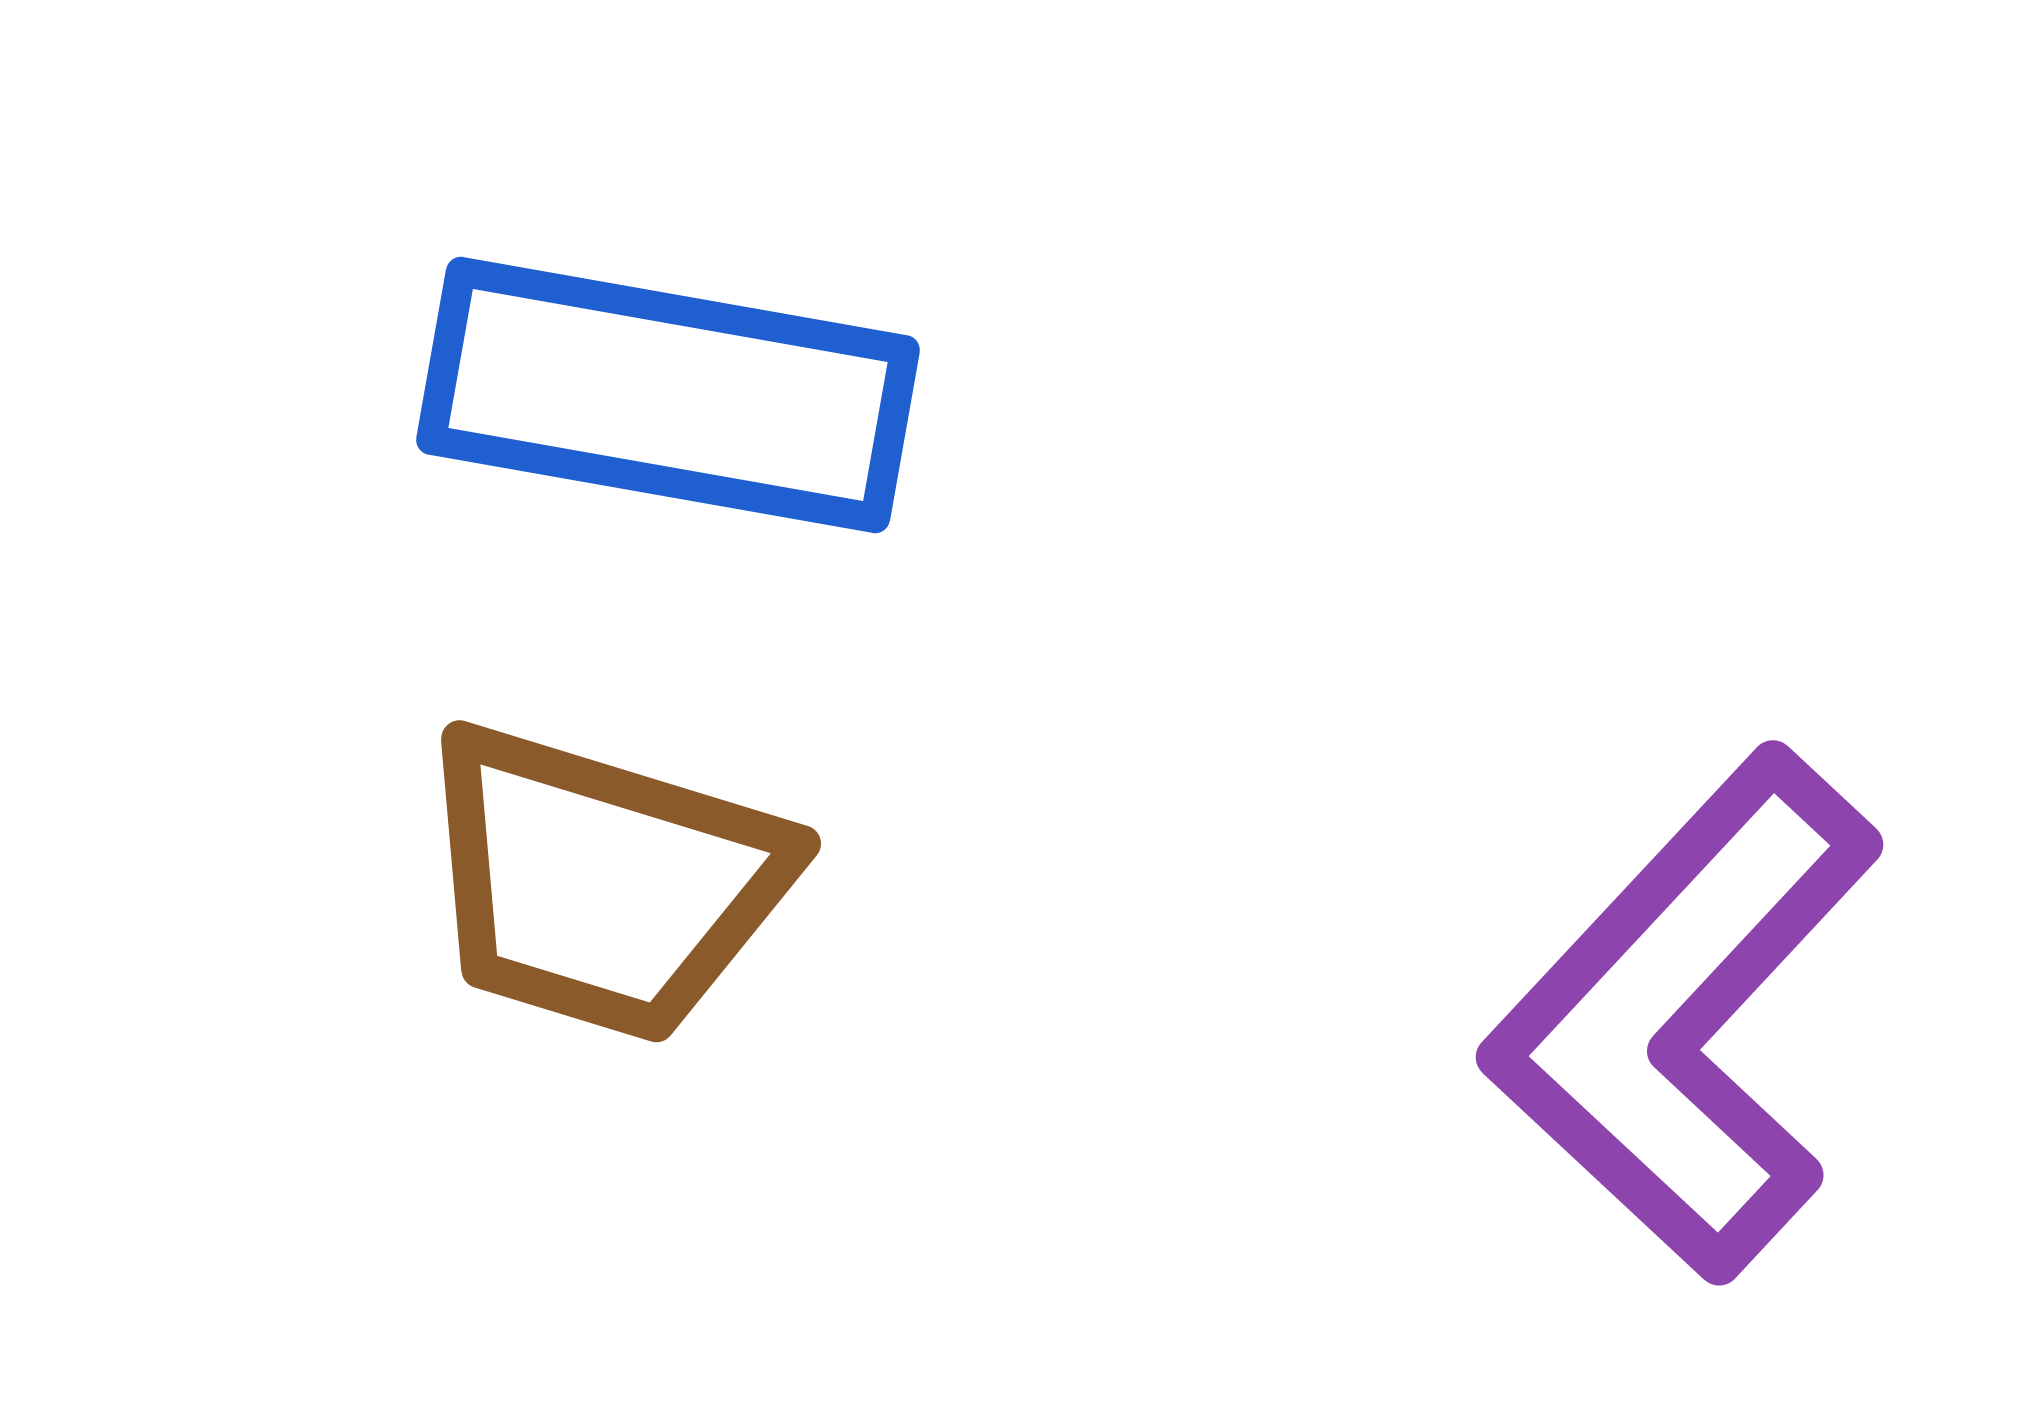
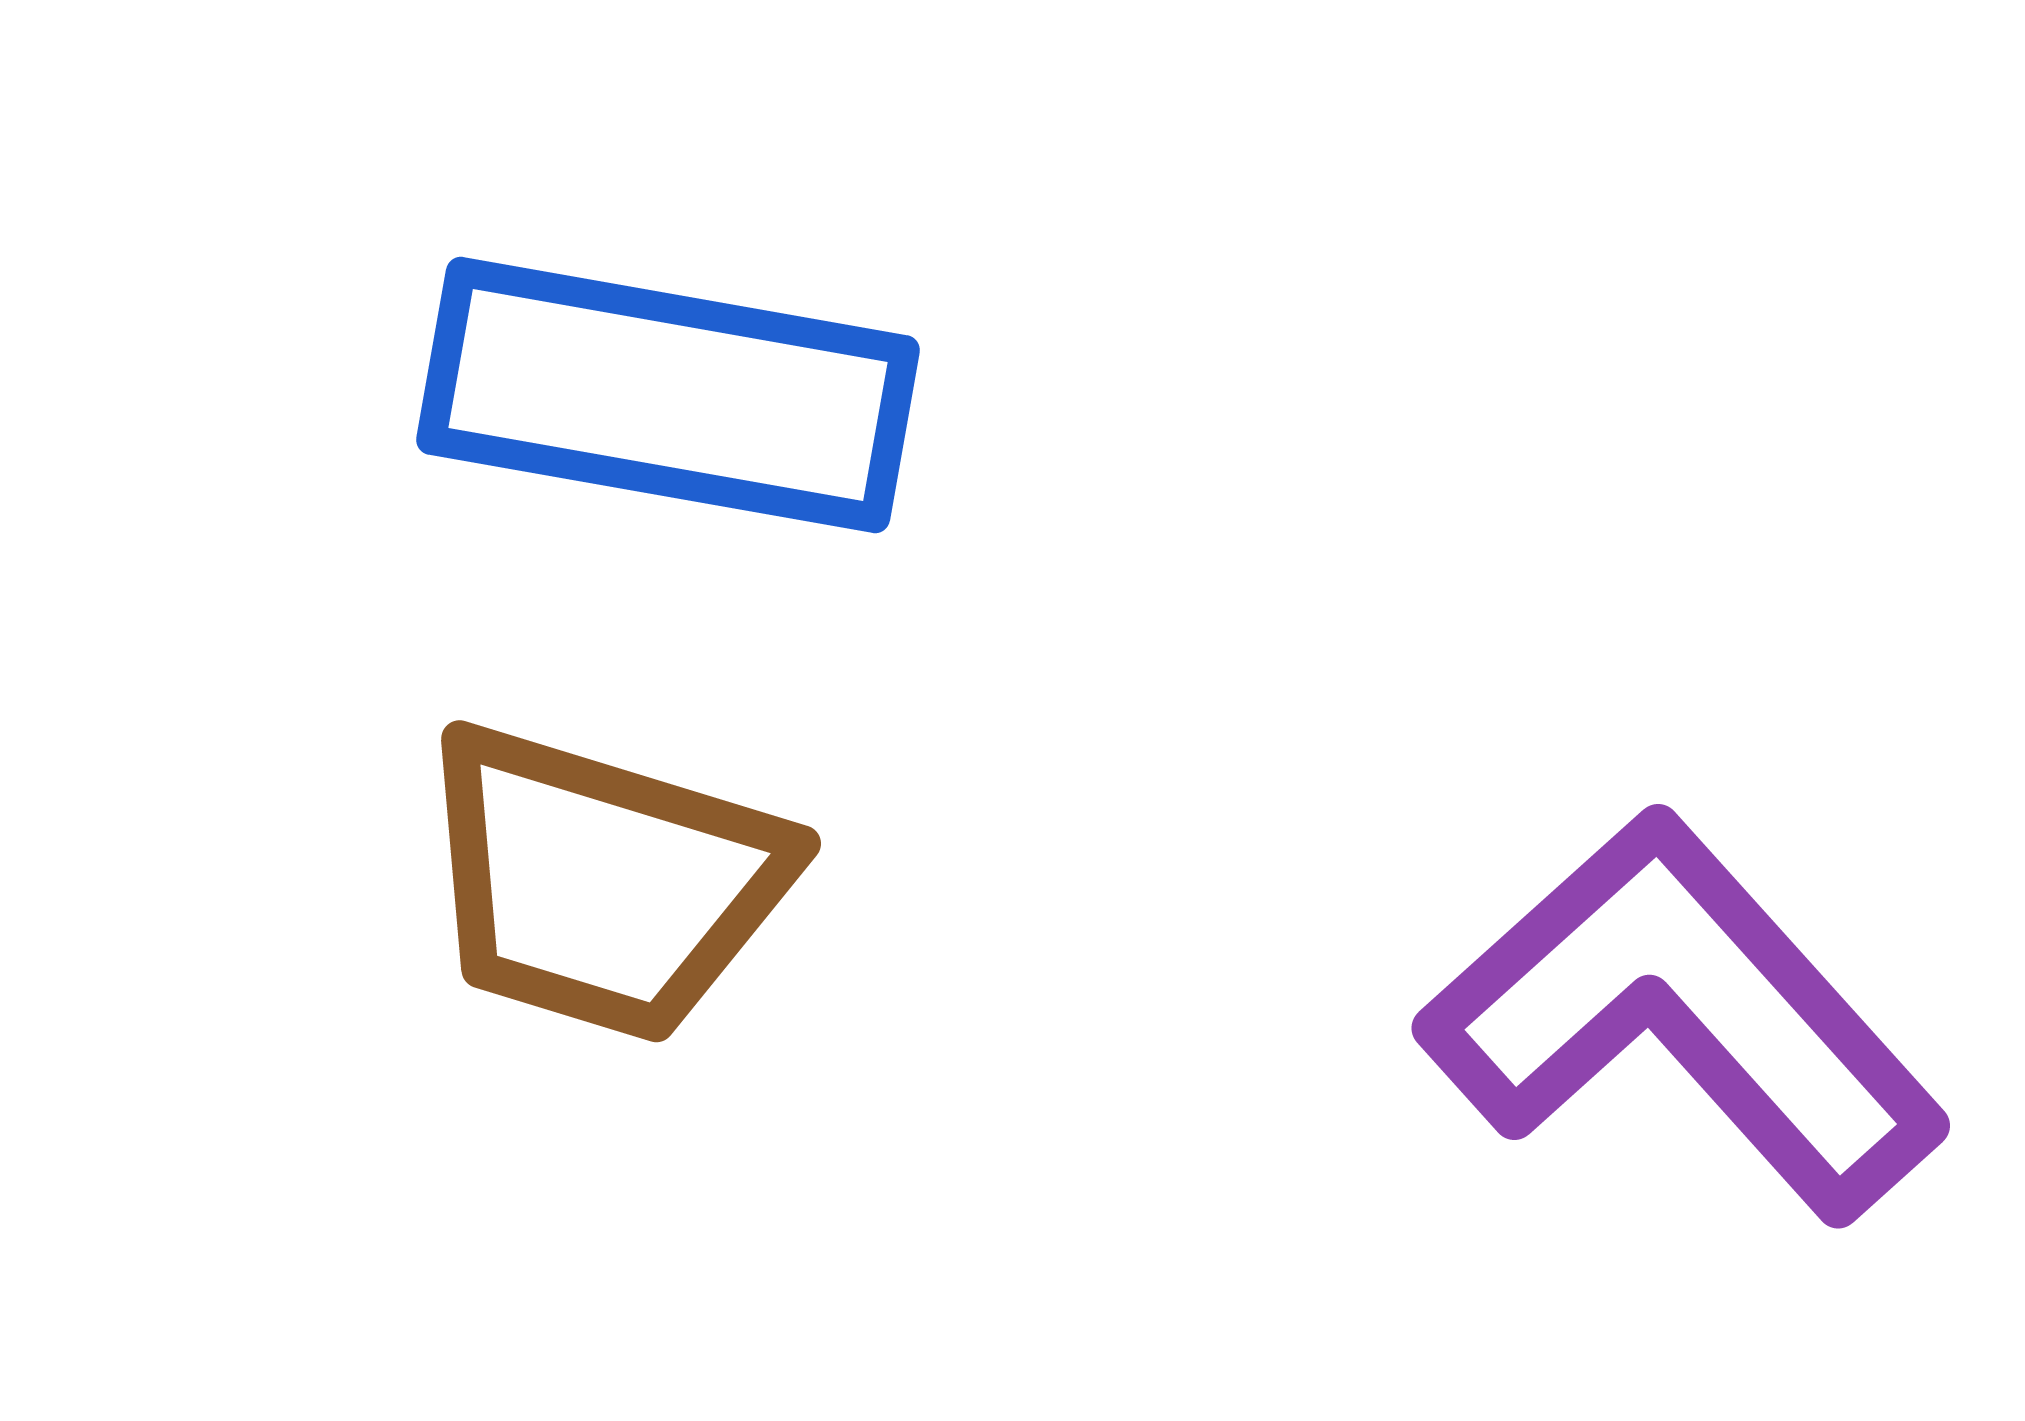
purple L-shape: rotated 95 degrees clockwise
